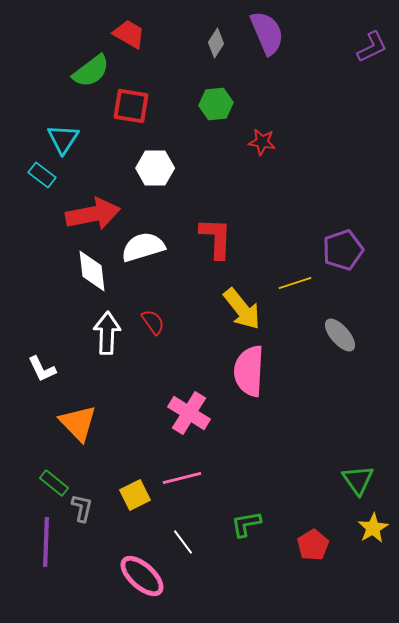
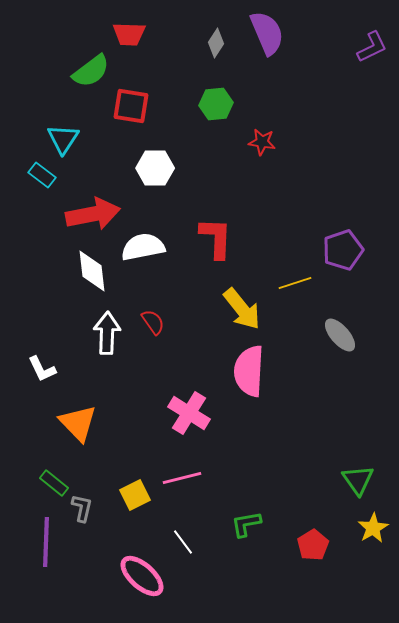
red trapezoid: rotated 152 degrees clockwise
white semicircle: rotated 6 degrees clockwise
